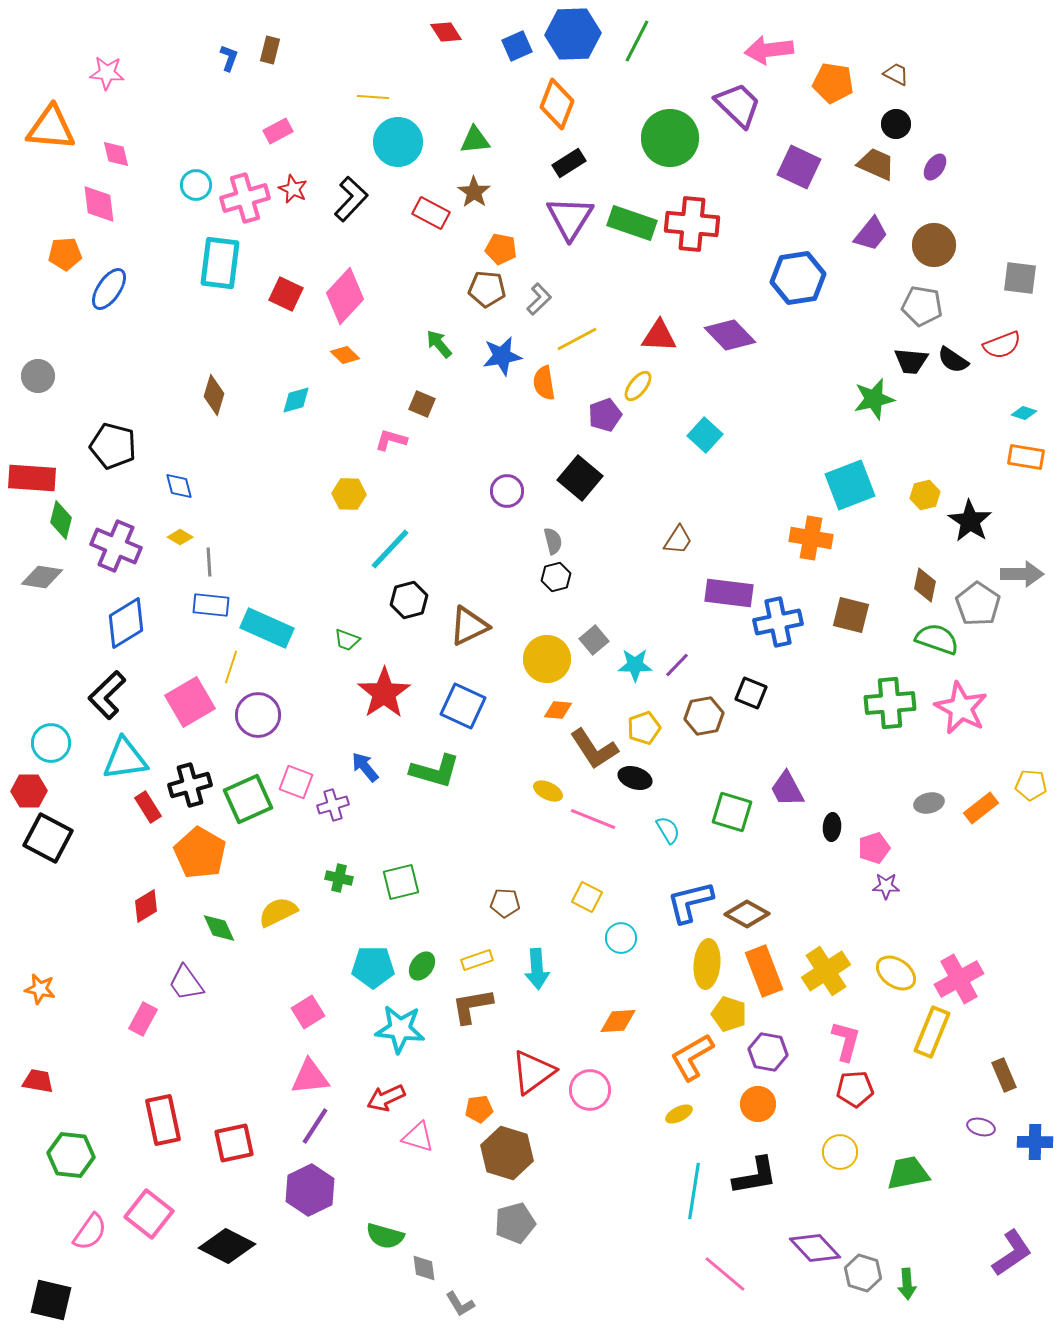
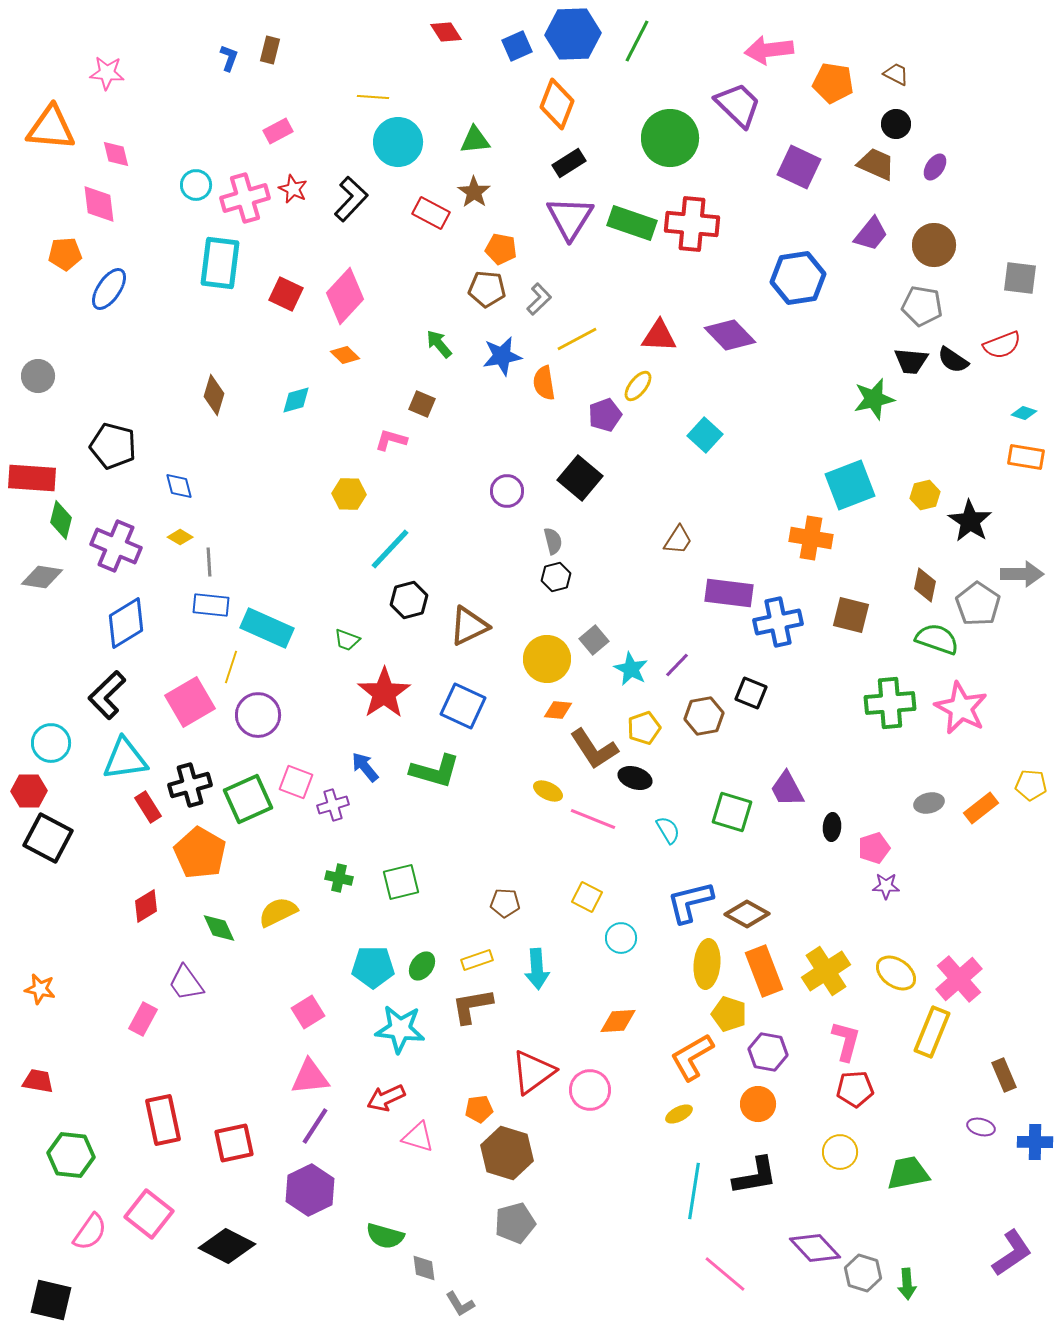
cyan star at (635, 665): moved 4 px left, 4 px down; rotated 28 degrees clockwise
pink cross at (959, 979): rotated 12 degrees counterclockwise
